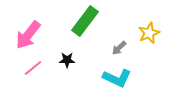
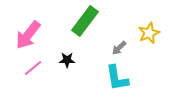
cyan L-shape: rotated 56 degrees clockwise
